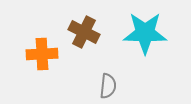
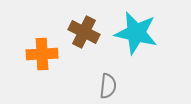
cyan star: moved 9 px left; rotated 12 degrees clockwise
